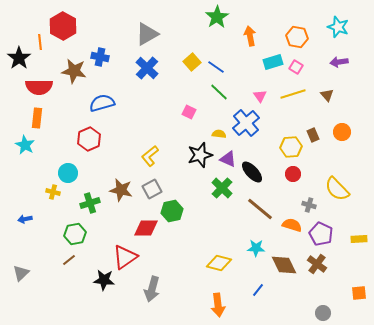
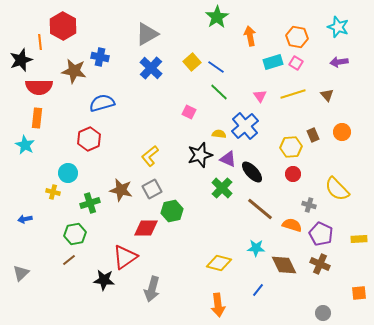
black star at (19, 58): moved 2 px right, 2 px down; rotated 15 degrees clockwise
pink square at (296, 67): moved 4 px up
blue cross at (147, 68): moved 4 px right
blue cross at (246, 123): moved 1 px left, 3 px down
brown cross at (317, 264): moved 3 px right; rotated 12 degrees counterclockwise
